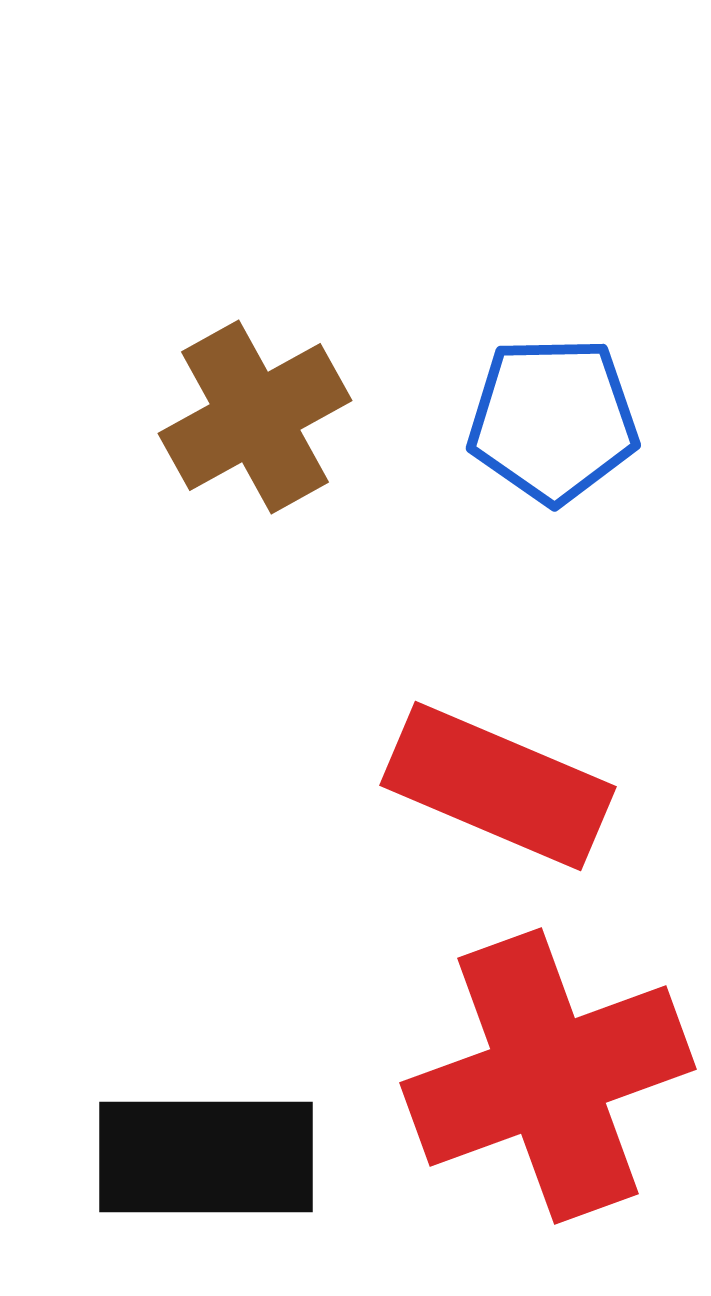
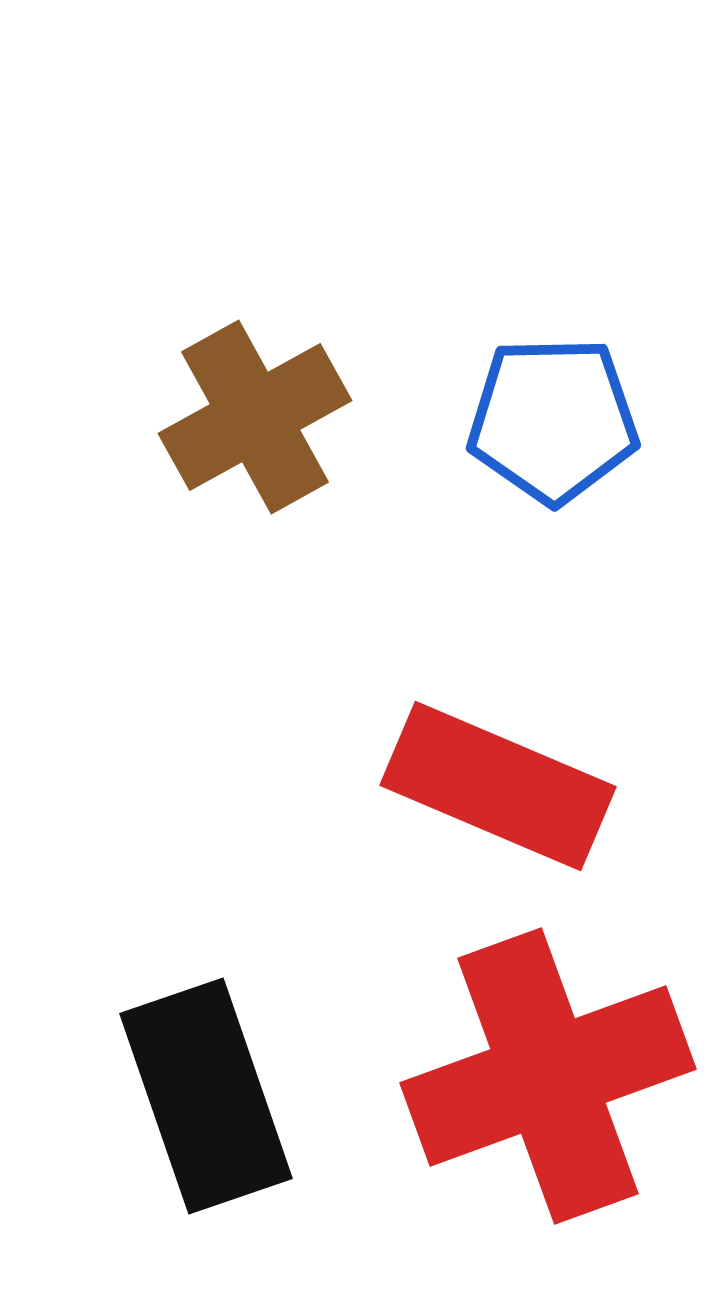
black rectangle: moved 61 px up; rotated 71 degrees clockwise
